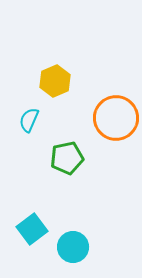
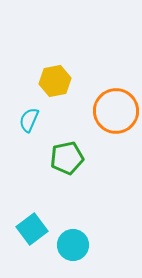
yellow hexagon: rotated 12 degrees clockwise
orange circle: moved 7 px up
cyan circle: moved 2 px up
